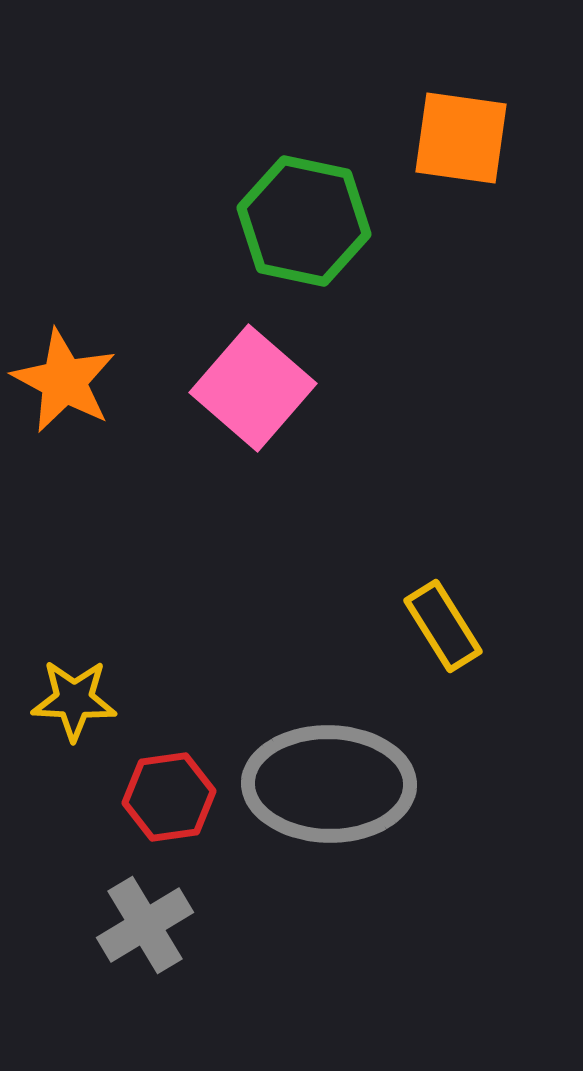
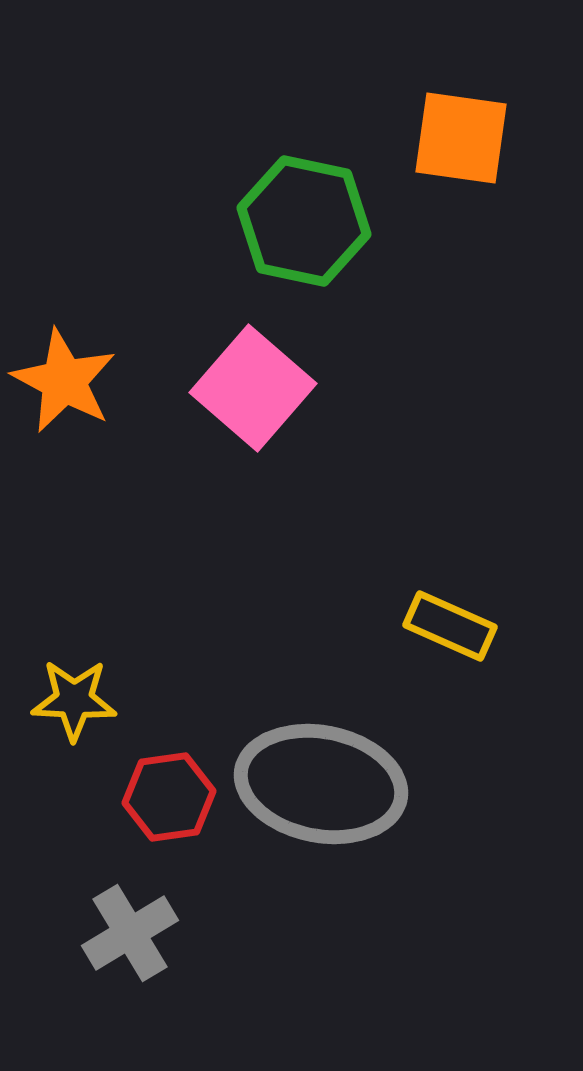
yellow rectangle: moved 7 px right; rotated 34 degrees counterclockwise
gray ellipse: moved 8 px left; rotated 10 degrees clockwise
gray cross: moved 15 px left, 8 px down
